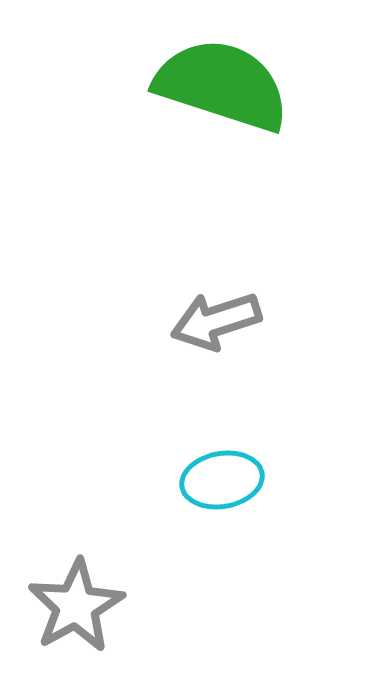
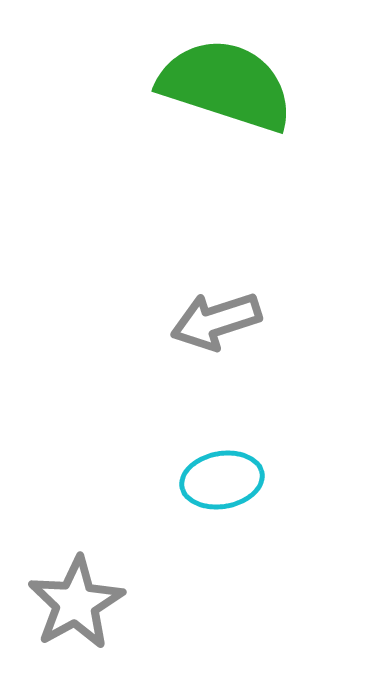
green semicircle: moved 4 px right
gray star: moved 3 px up
